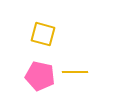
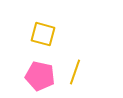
yellow line: rotated 70 degrees counterclockwise
